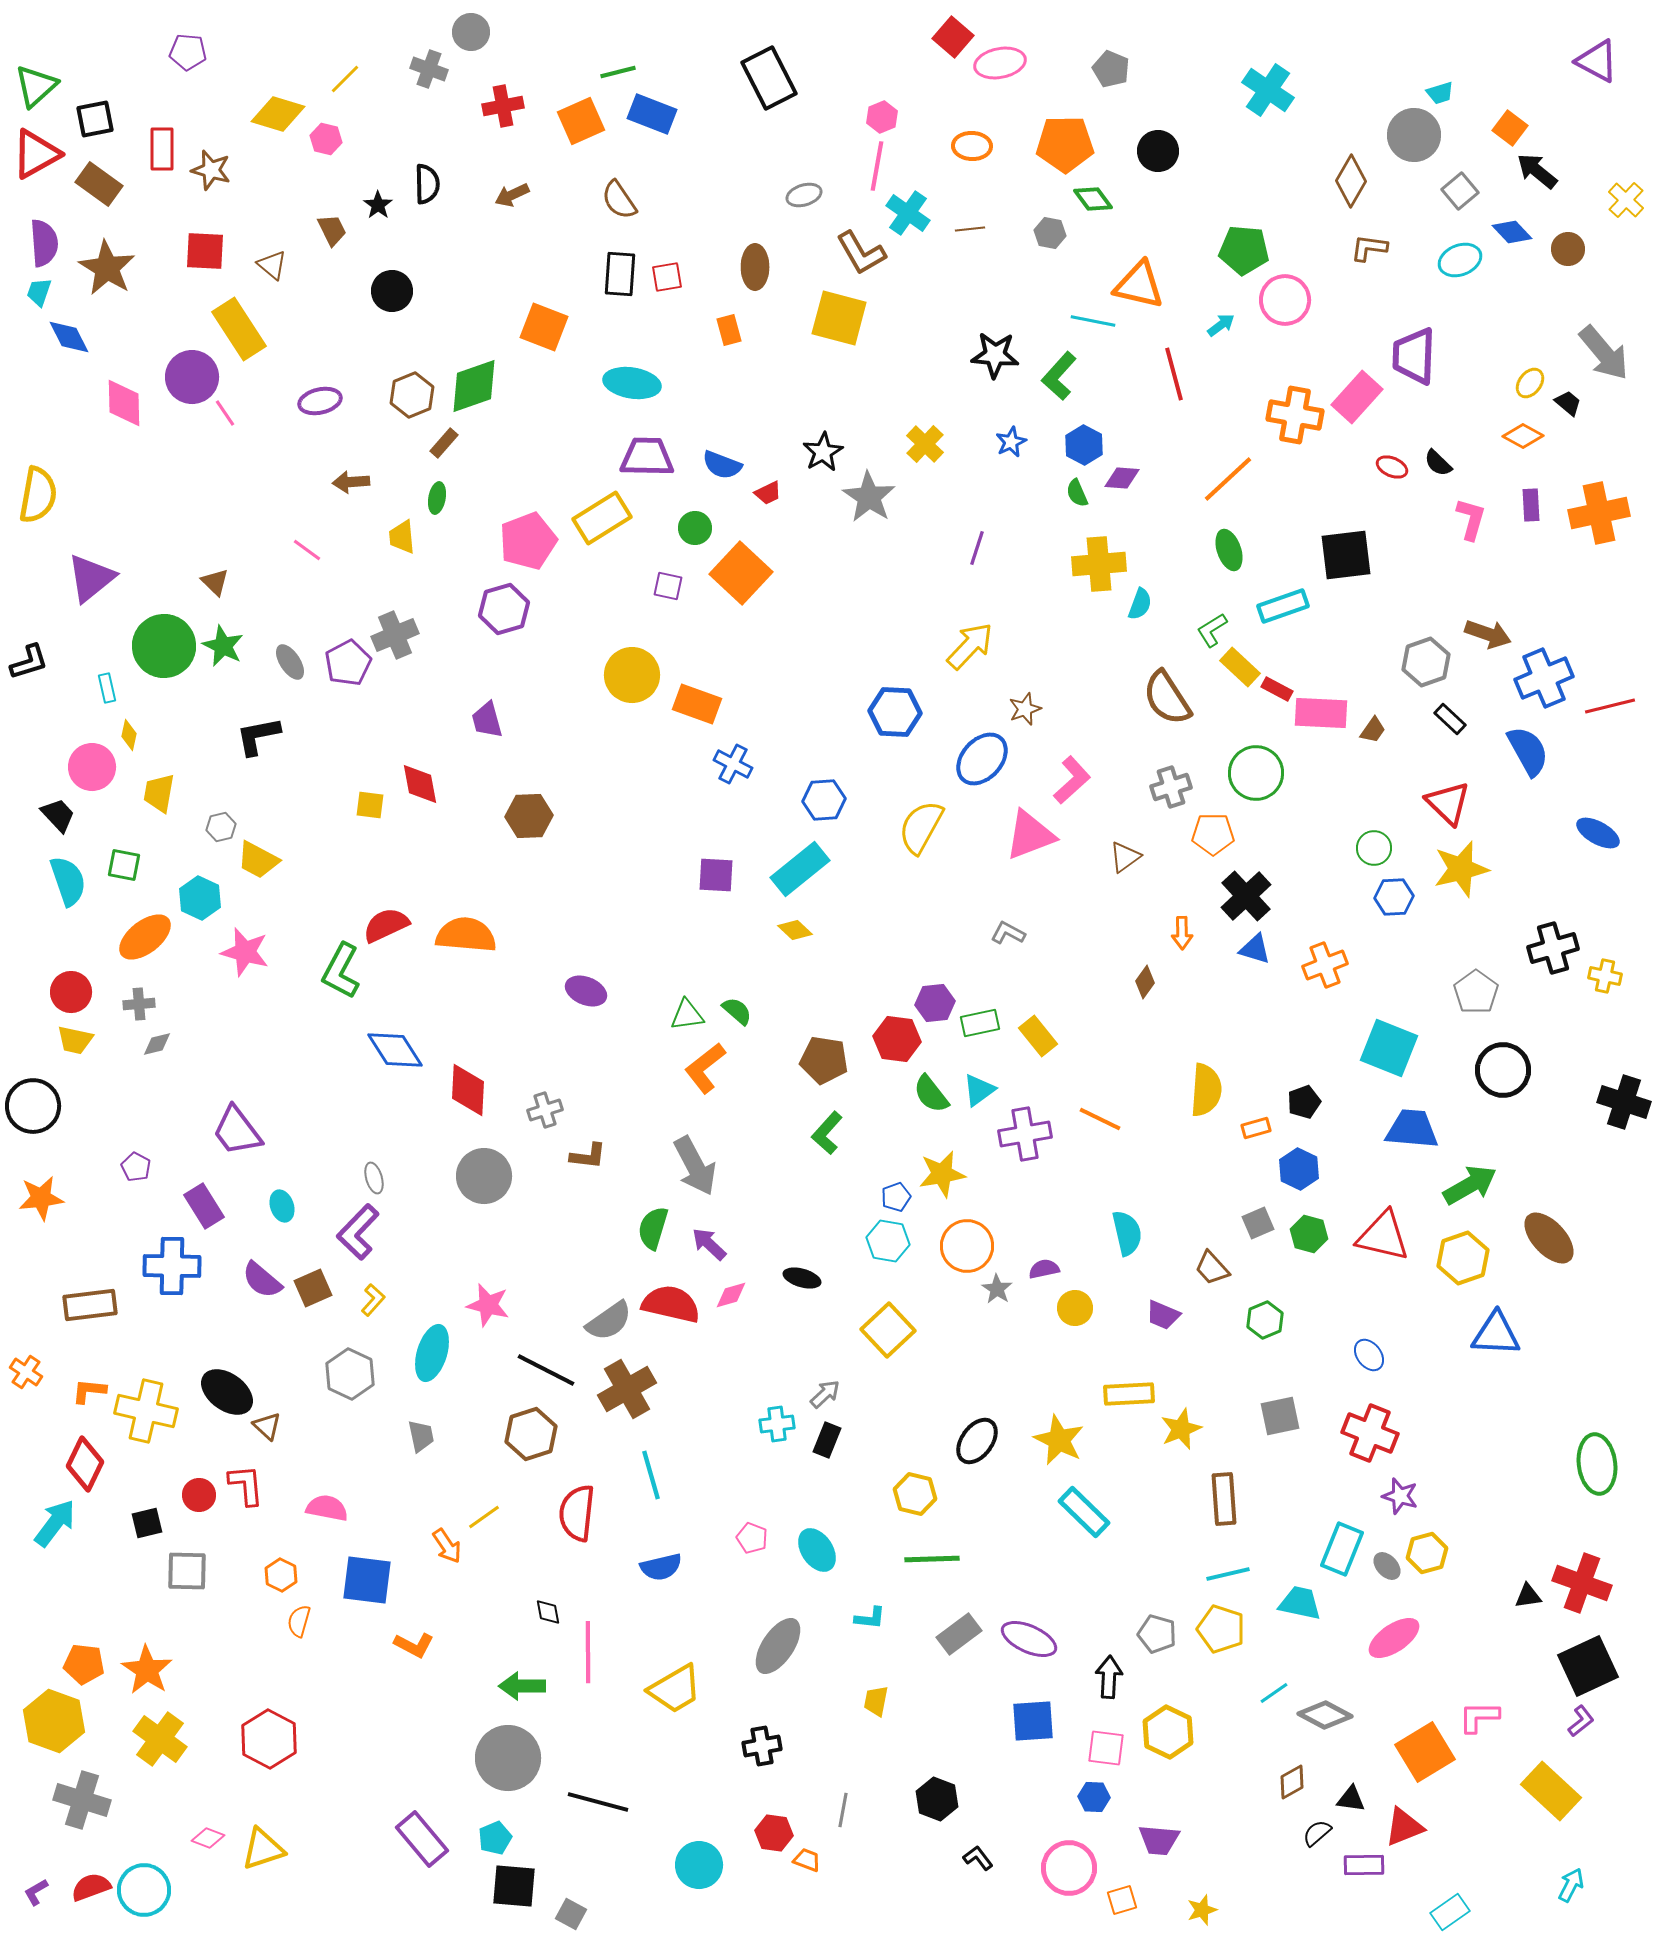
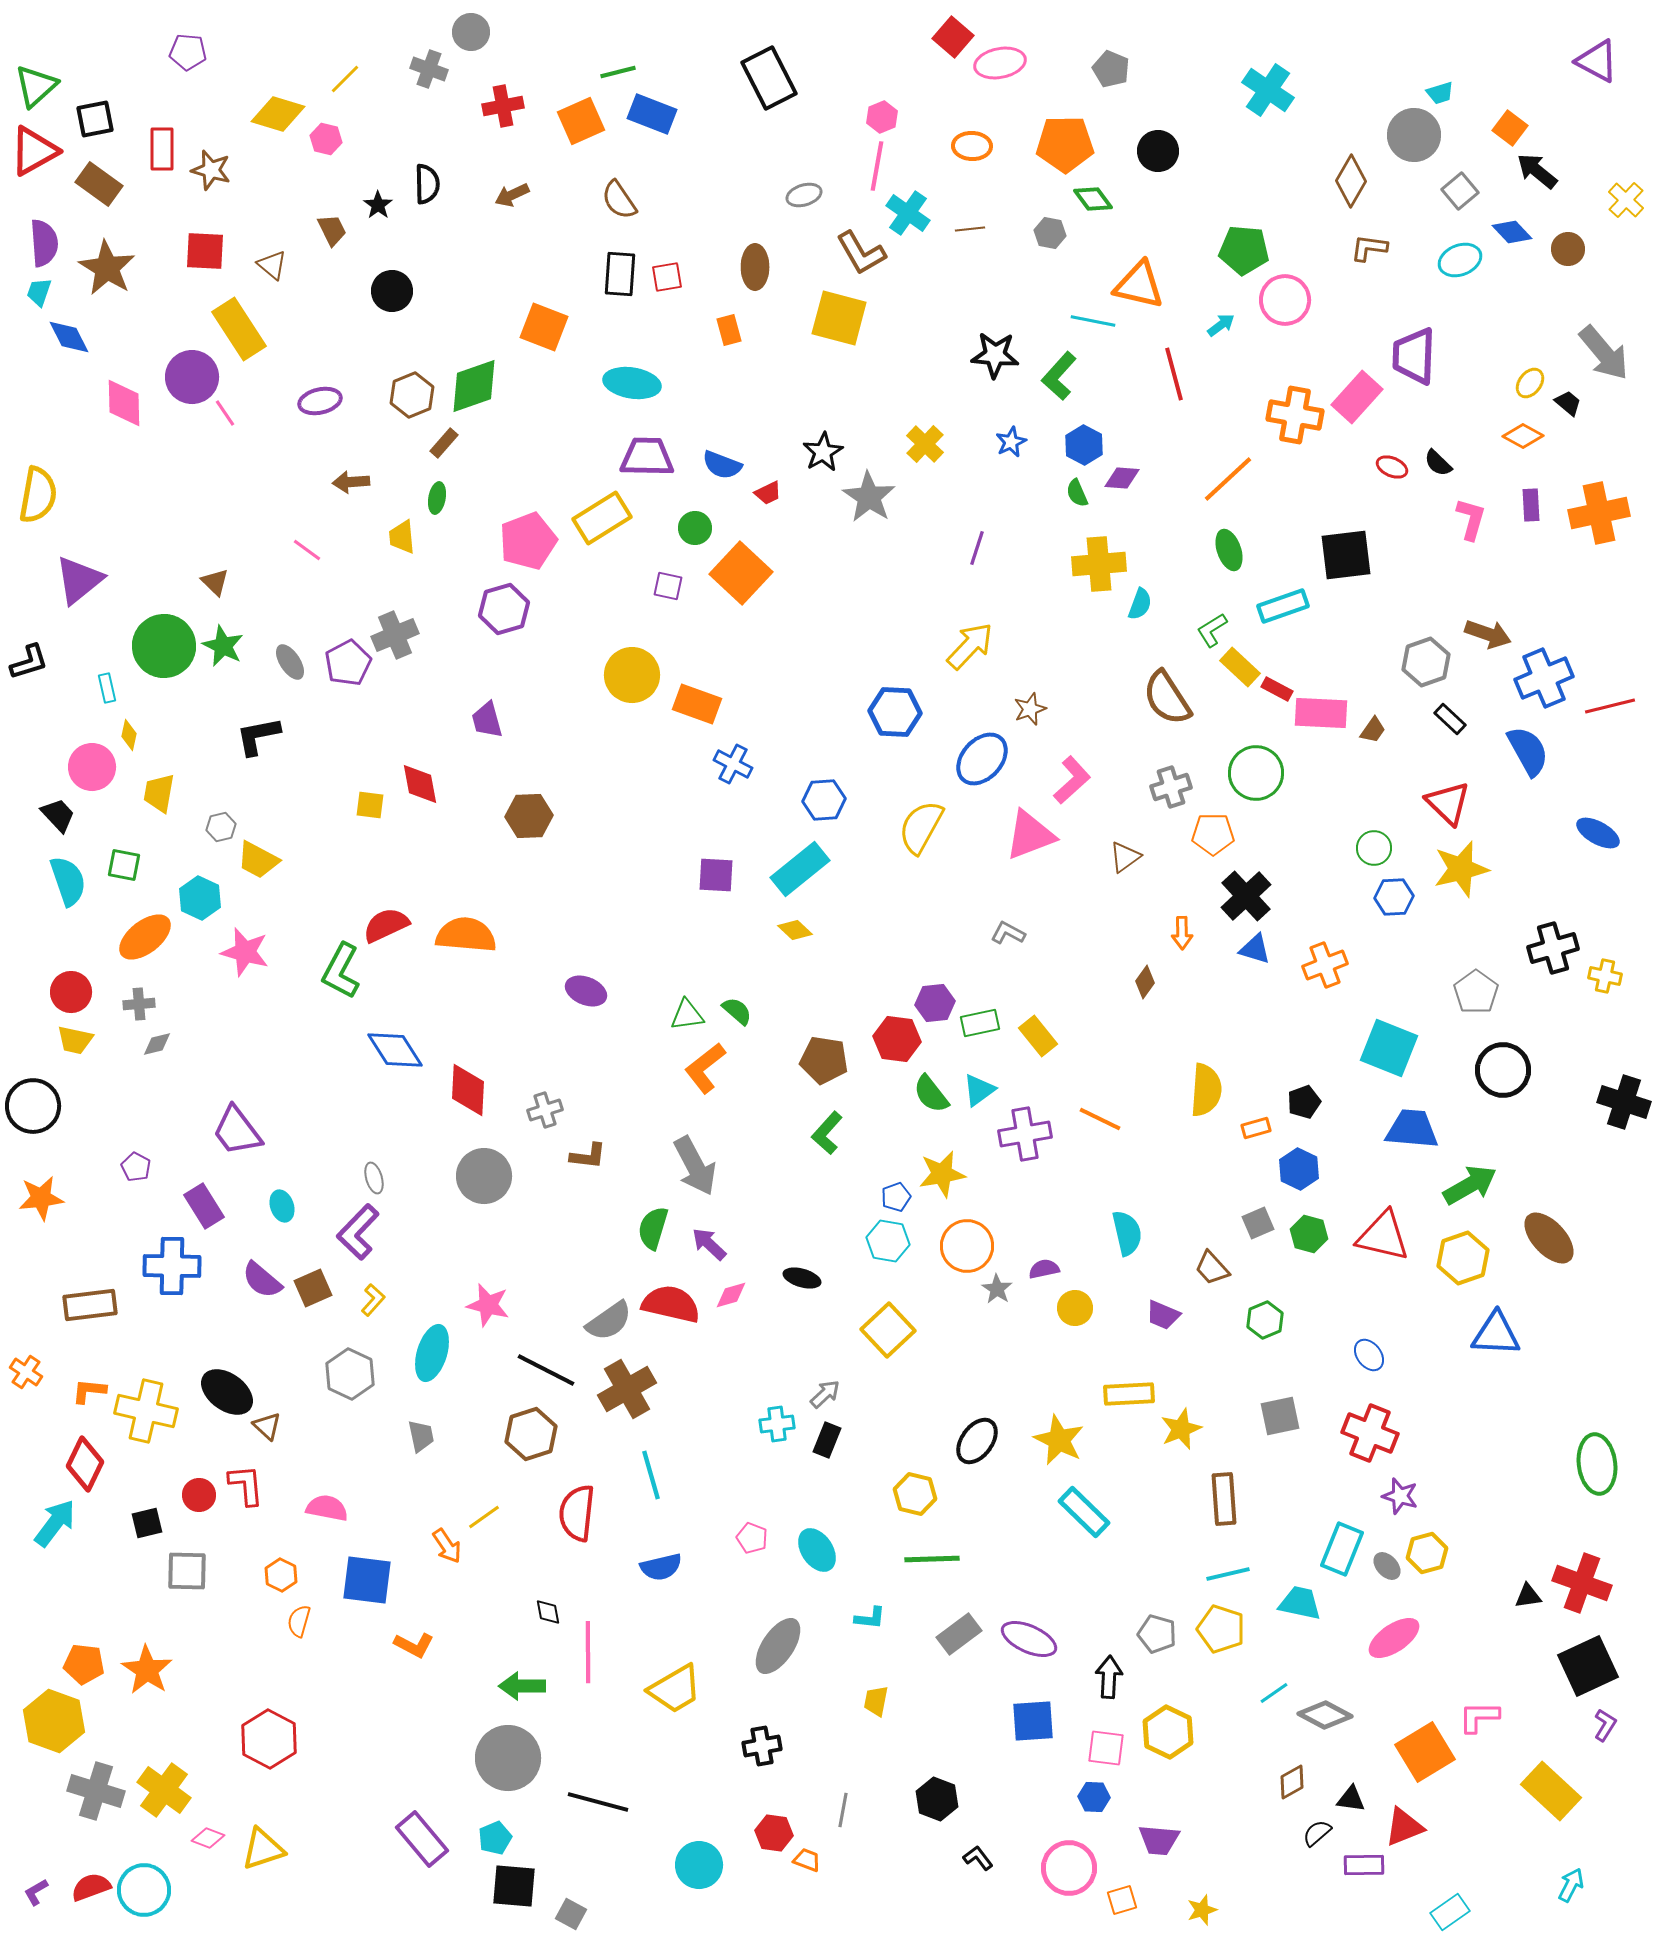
red triangle at (36, 154): moved 2 px left, 3 px up
purple triangle at (91, 578): moved 12 px left, 2 px down
brown star at (1025, 709): moved 5 px right
purple L-shape at (1581, 1721): moved 24 px right, 4 px down; rotated 20 degrees counterclockwise
yellow cross at (160, 1739): moved 4 px right, 51 px down
gray cross at (82, 1800): moved 14 px right, 9 px up
